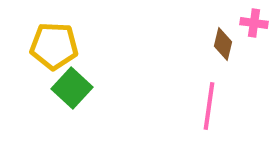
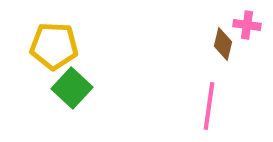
pink cross: moved 7 px left, 2 px down
